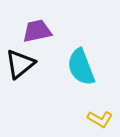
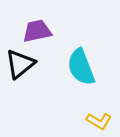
yellow L-shape: moved 1 px left, 2 px down
